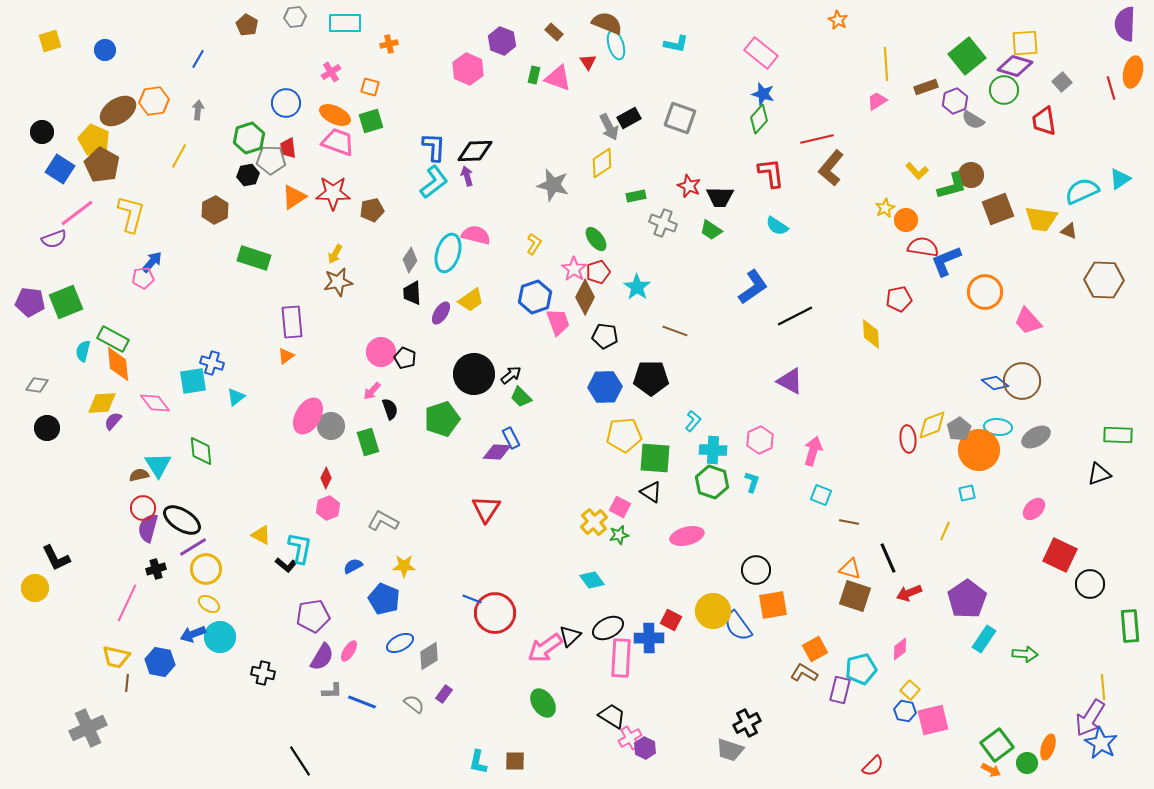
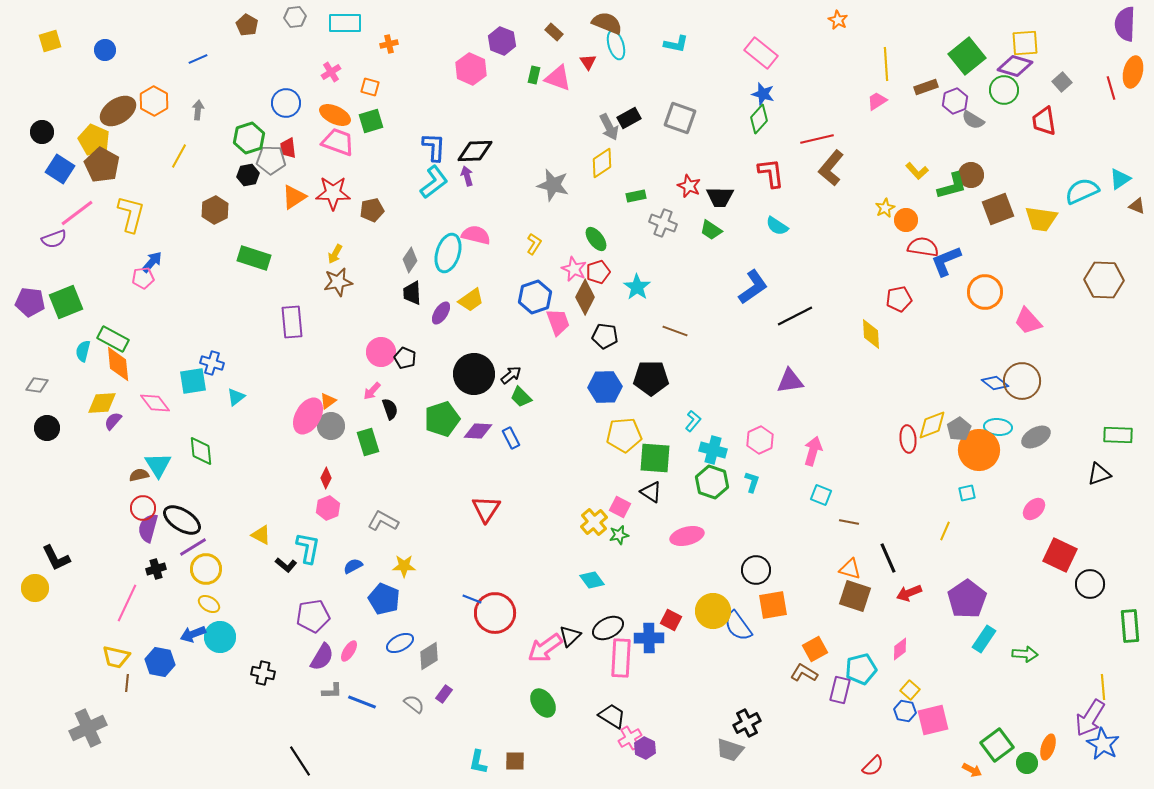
blue line at (198, 59): rotated 36 degrees clockwise
pink hexagon at (468, 69): moved 3 px right
orange hexagon at (154, 101): rotated 24 degrees counterclockwise
brown triangle at (1069, 231): moved 68 px right, 25 px up
pink star at (574, 269): rotated 10 degrees counterclockwise
orange triangle at (286, 356): moved 42 px right, 45 px down
purple triangle at (790, 381): rotated 36 degrees counterclockwise
cyan cross at (713, 450): rotated 12 degrees clockwise
purple diamond at (497, 452): moved 19 px left, 21 px up
cyan L-shape at (300, 548): moved 8 px right
blue star at (1101, 743): moved 2 px right, 1 px down
orange arrow at (991, 770): moved 19 px left
